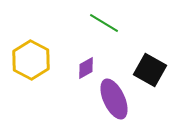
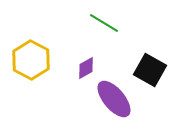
purple ellipse: rotated 15 degrees counterclockwise
